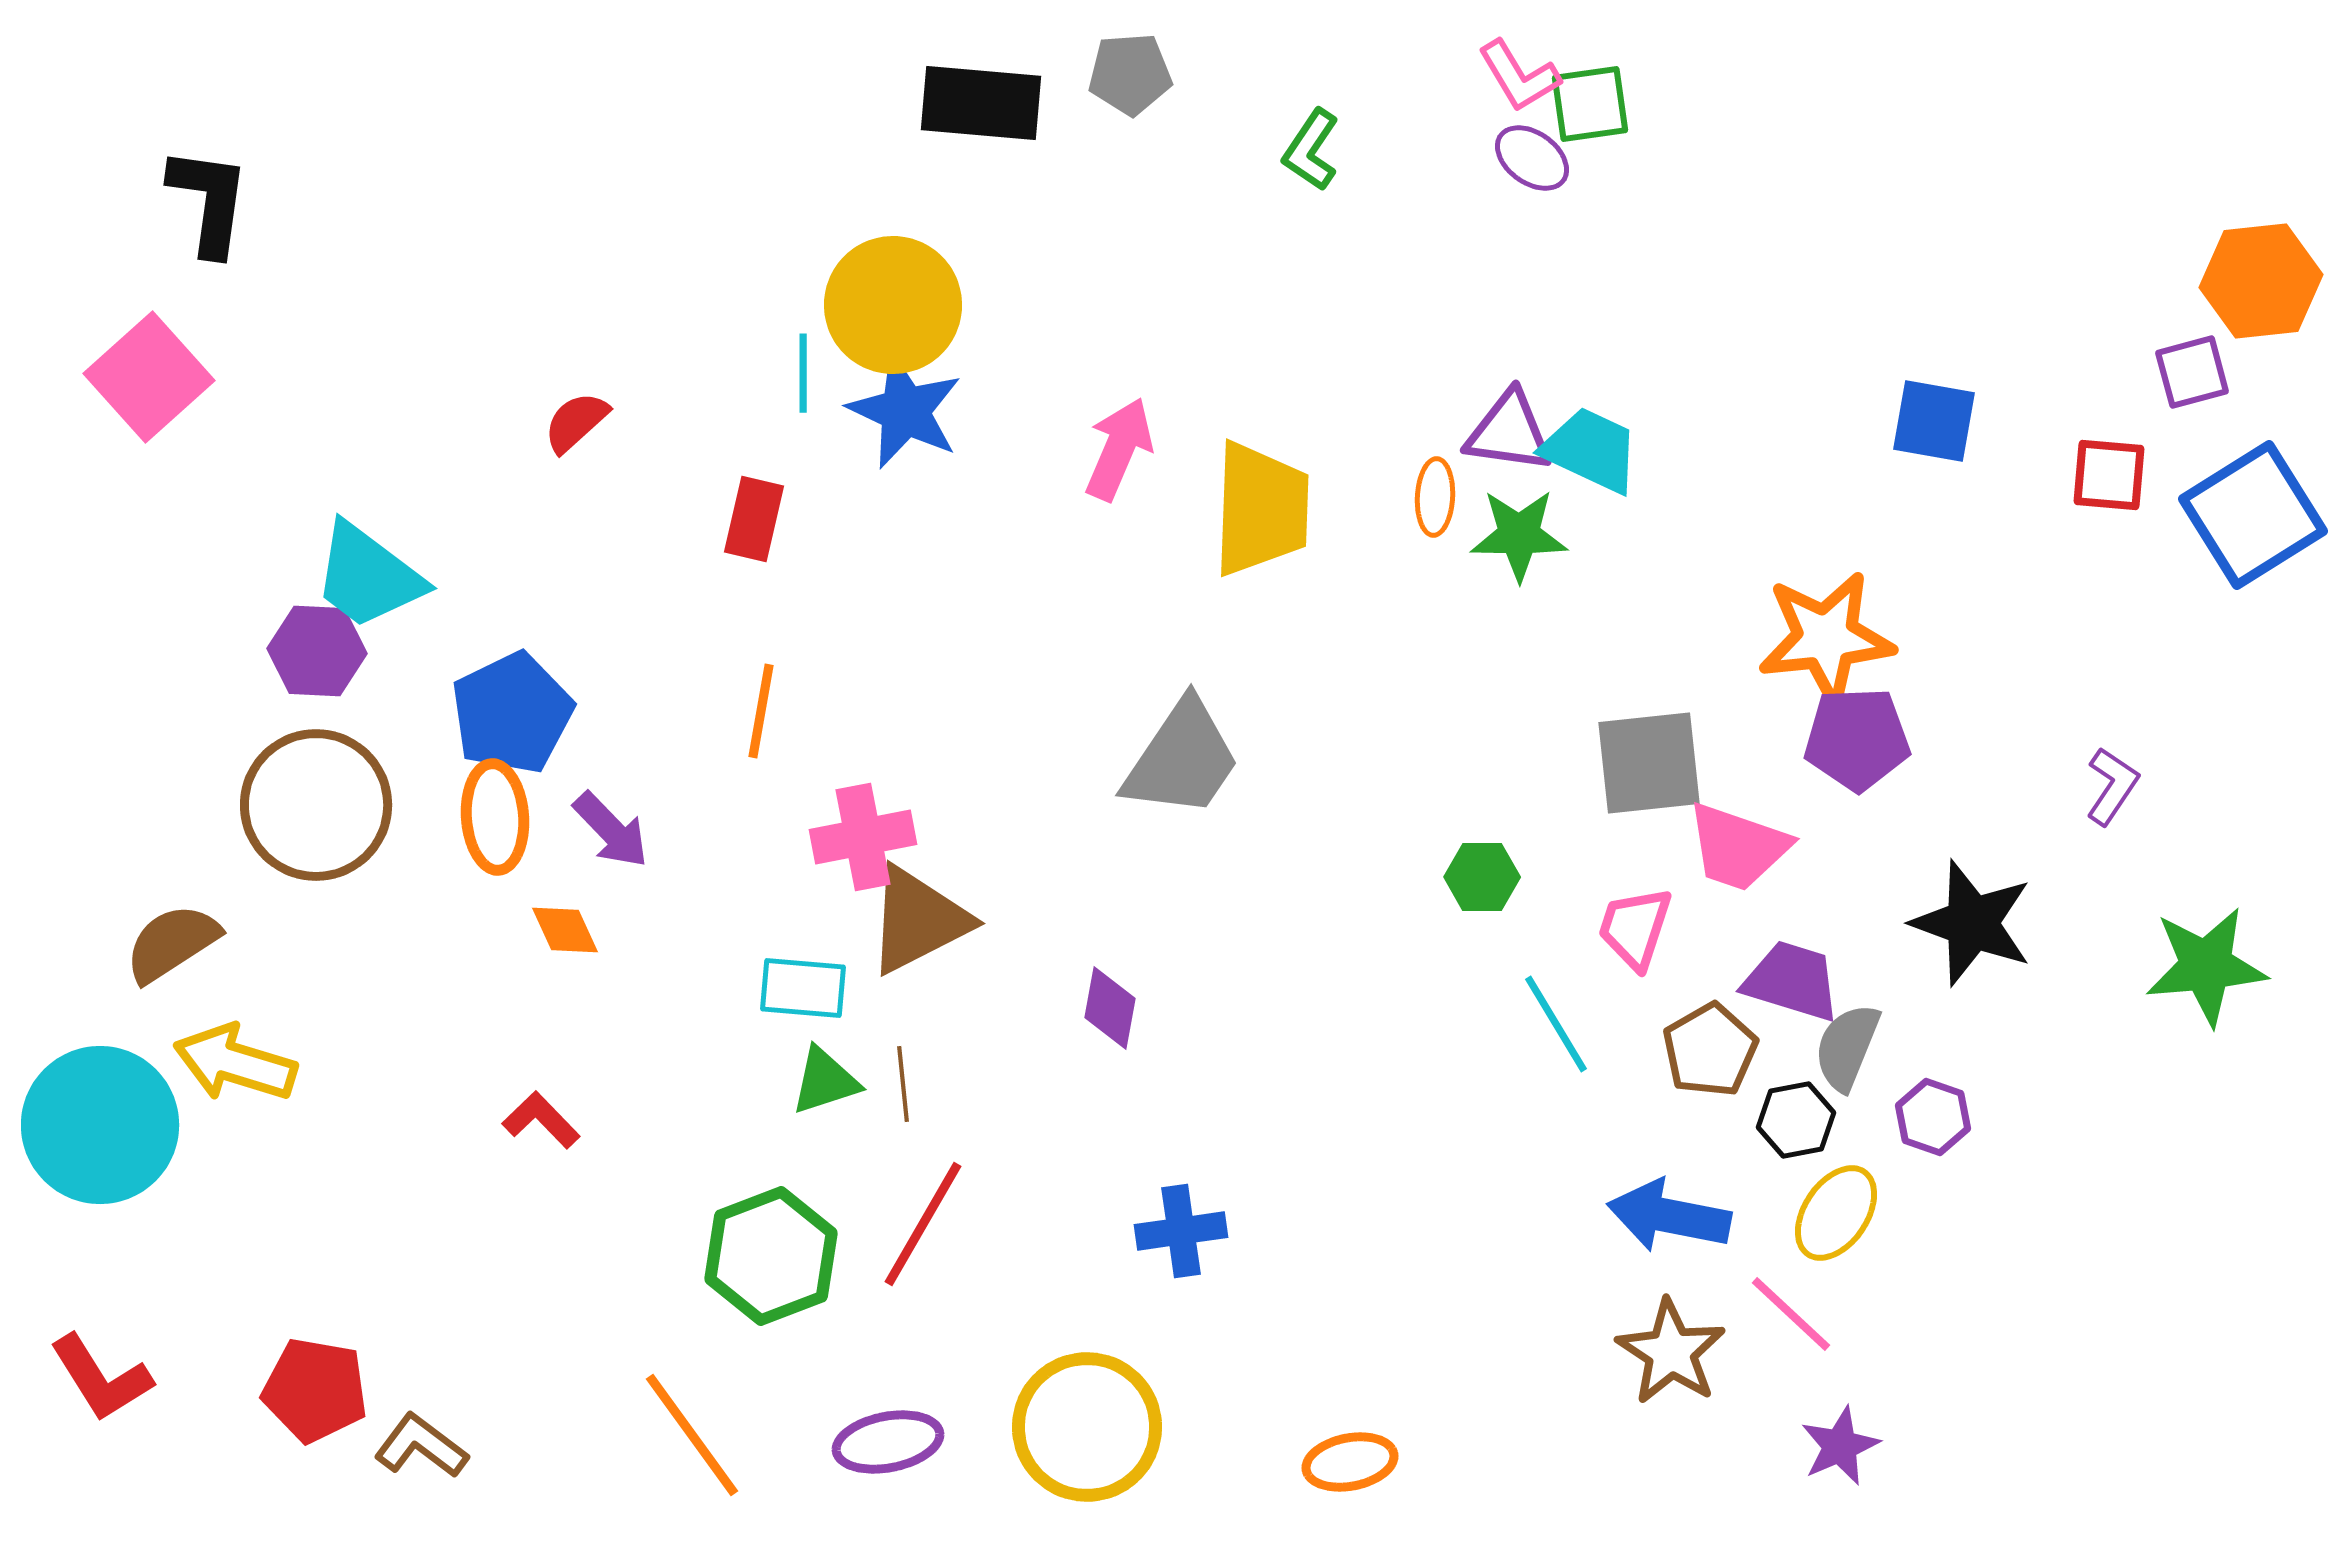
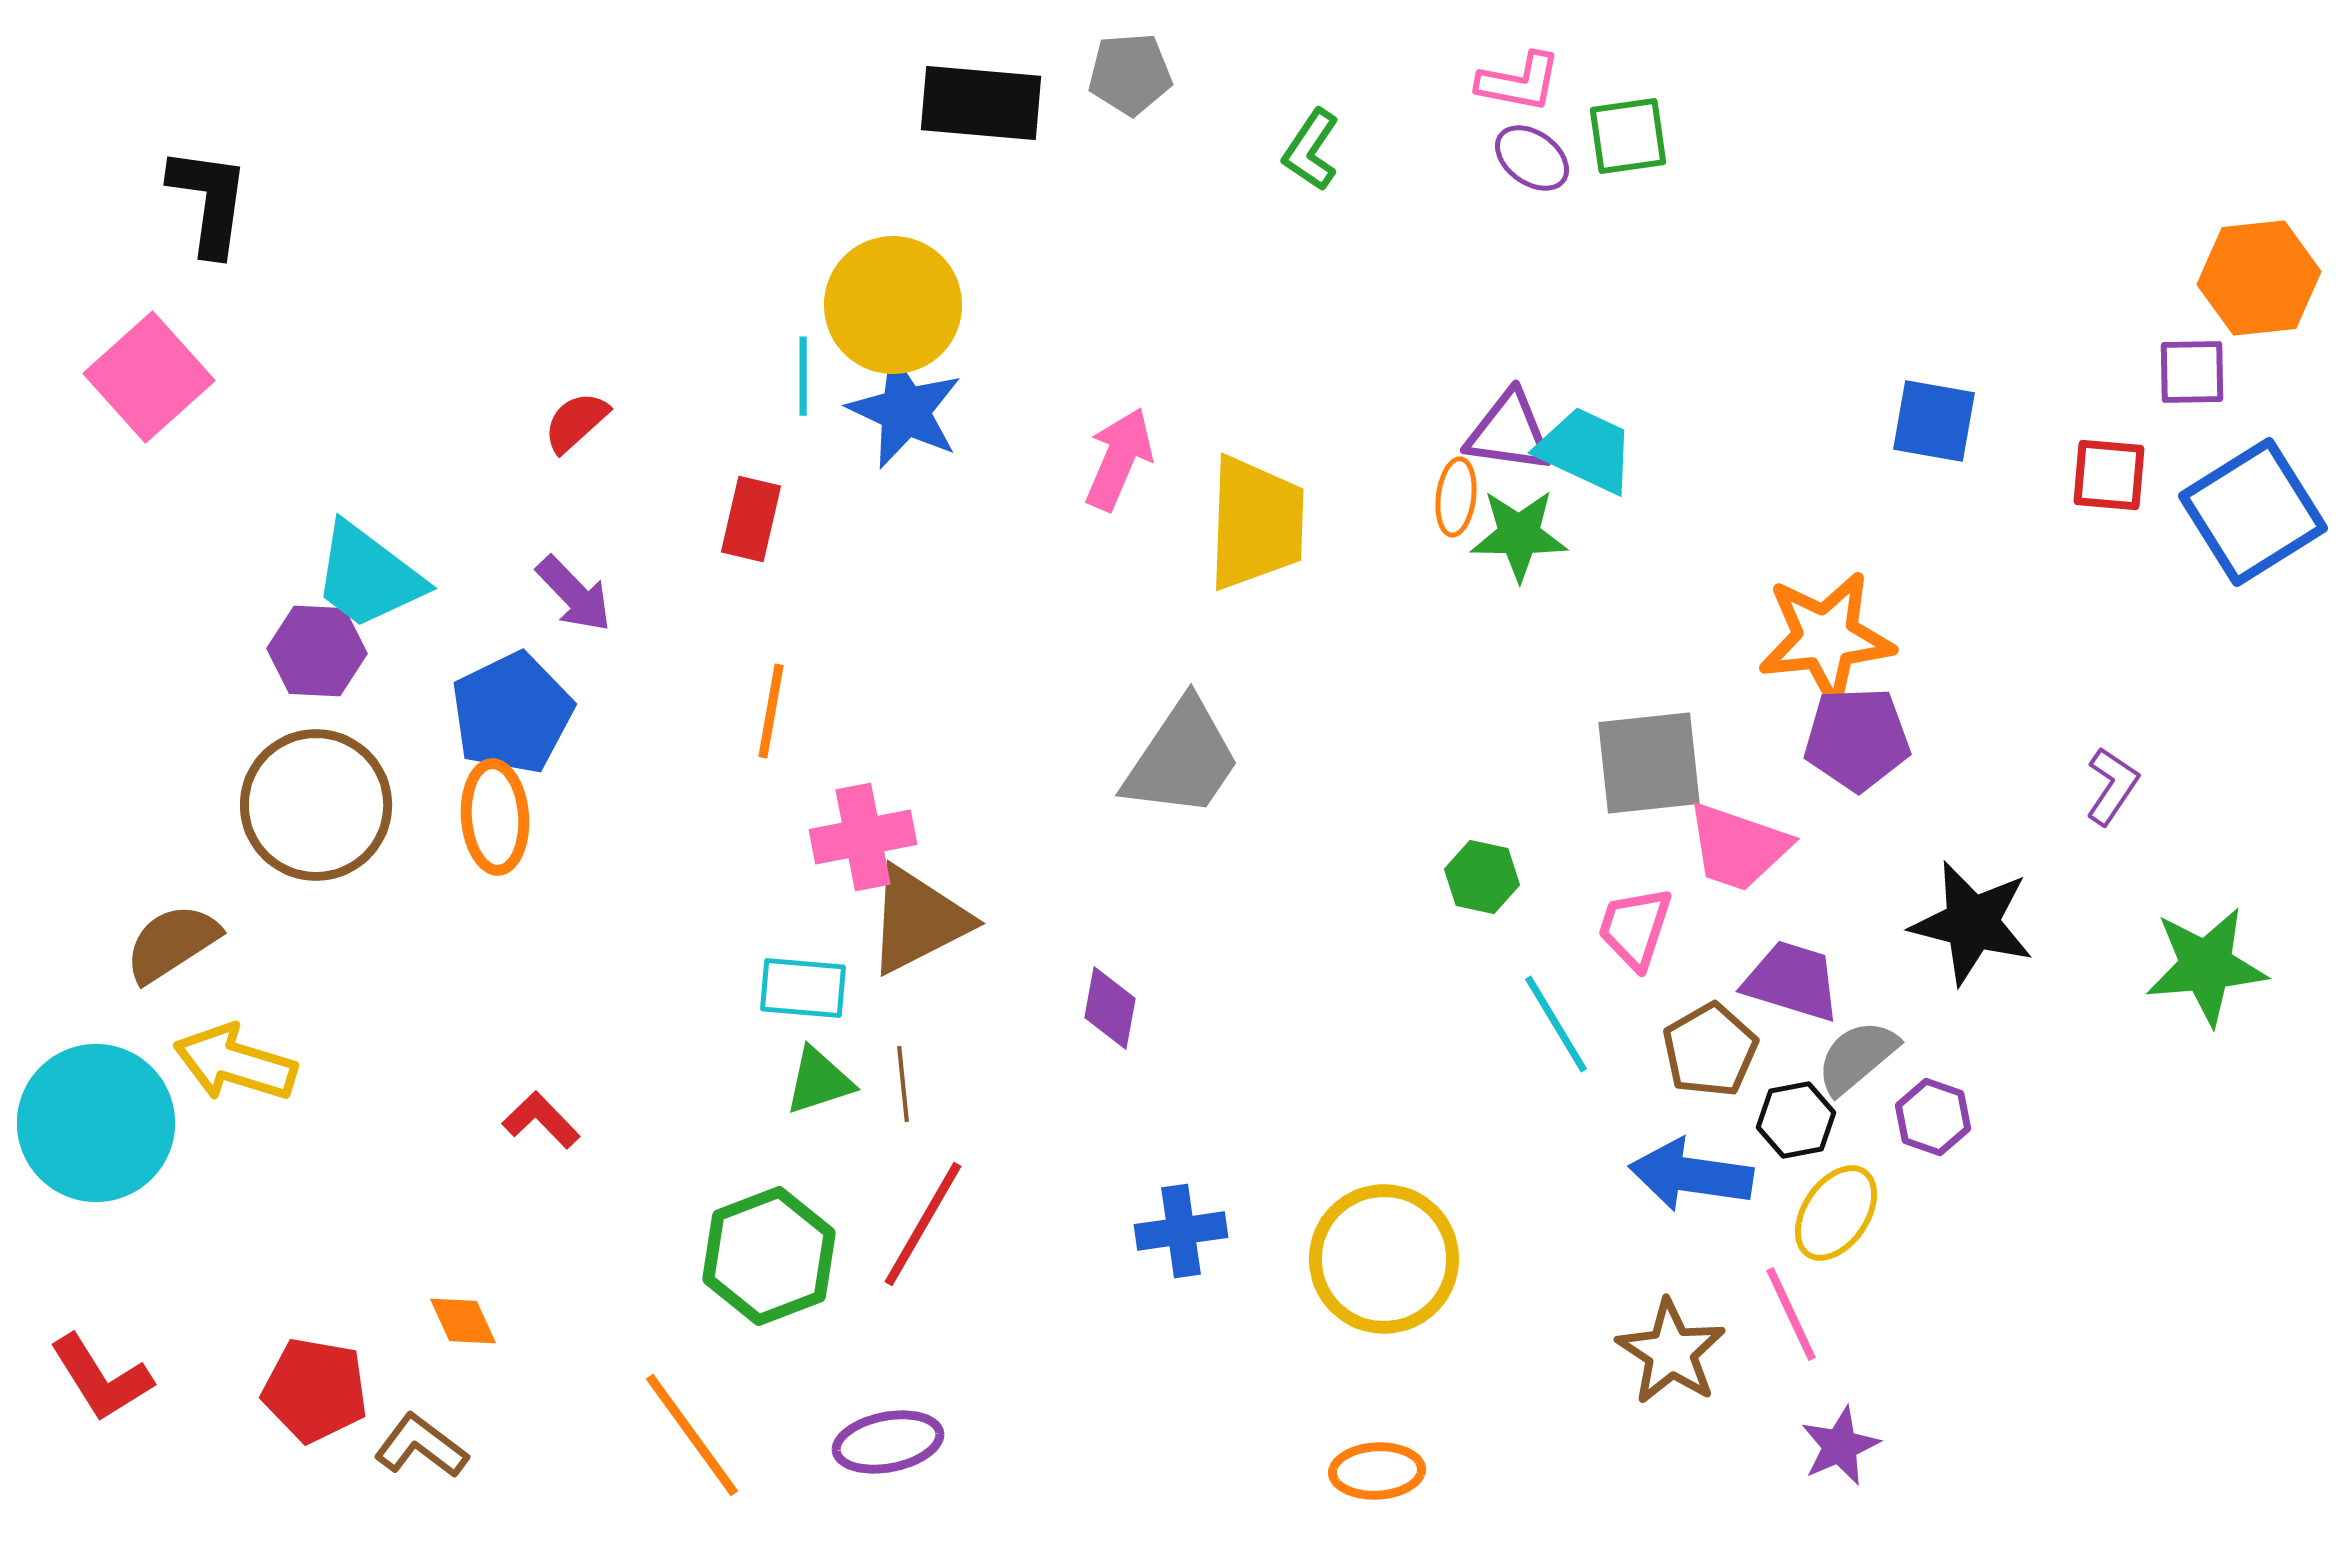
pink L-shape at (1519, 76): moved 6 px down; rotated 48 degrees counterclockwise
green square at (1590, 104): moved 38 px right, 32 px down
orange hexagon at (2261, 281): moved 2 px left, 3 px up
purple square at (2192, 372): rotated 14 degrees clockwise
cyan line at (803, 373): moved 3 px down
pink arrow at (1119, 449): moved 10 px down
cyan trapezoid at (1591, 450): moved 5 px left
orange ellipse at (1435, 497): moved 21 px right; rotated 4 degrees clockwise
yellow trapezoid at (1261, 509): moved 5 px left, 14 px down
blue square at (2253, 515): moved 3 px up
red rectangle at (754, 519): moved 3 px left
orange line at (761, 711): moved 10 px right
purple arrow at (611, 830): moved 37 px left, 236 px up
green hexagon at (1482, 877): rotated 12 degrees clockwise
black star at (1972, 923): rotated 6 degrees counterclockwise
orange diamond at (565, 930): moved 102 px left, 391 px down
gray semicircle at (1847, 1047): moved 10 px right, 10 px down; rotated 28 degrees clockwise
green triangle at (825, 1081): moved 6 px left
cyan circle at (100, 1125): moved 4 px left, 2 px up
blue arrow at (1669, 1216): moved 22 px right, 41 px up; rotated 3 degrees counterclockwise
green hexagon at (771, 1256): moved 2 px left
pink line at (1791, 1314): rotated 22 degrees clockwise
yellow circle at (1087, 1427): moved 297 px right, 168 px up
orange ellipse at (1350, 1462): moved 27 px right, 9 px down; rotated 8 degrees clockwise
